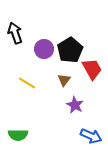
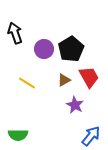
black pentagon: moved 1 px right, 1 px up
red trapezoid: moved 3 px left, 8 px down
brown triangle: rotated 24 degrees clockwise
blue arrow: rotated 75 degrees counterclockwise
